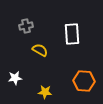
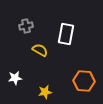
white rectangle: moved 6 px left; rotated 15 degrees clockwise
yellow star: rotated 16 degrees counterclockwise
